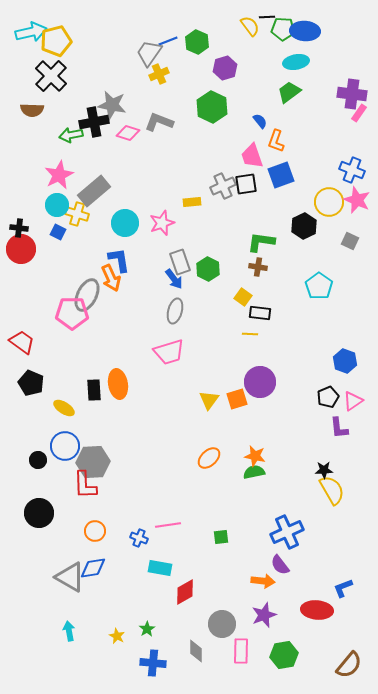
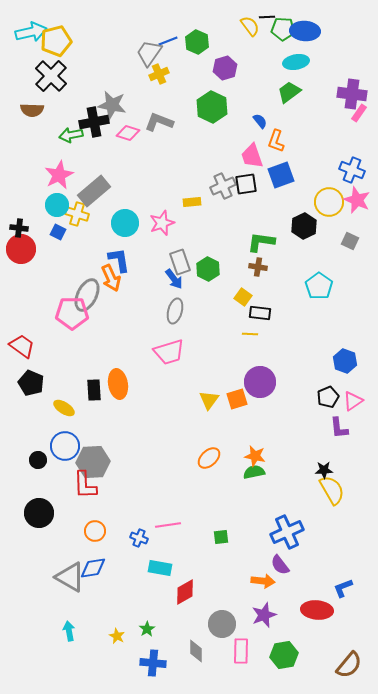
red trapezoid at (22, 342): moved 4 px down
